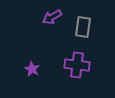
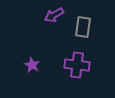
purple arrow: moved 2 px right, 2 px up
purple star: moved 4 px up
